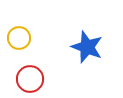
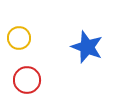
red circle: moved 3 px left, 1 px down
